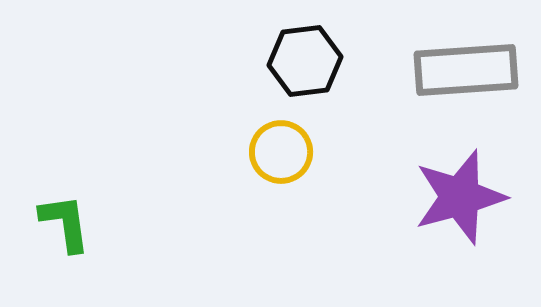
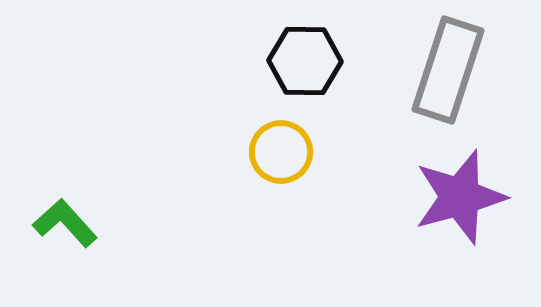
black hexagon: rotated 8 degrees clockwise
gray rectangle: moved 18 px left; rotated 68 degrees counterclockwise
green L-shape: rotated 34 degrees counterclockwise
